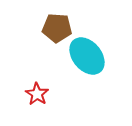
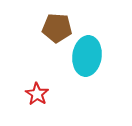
cyan ellipse: rotated 48 degrees clockwise
